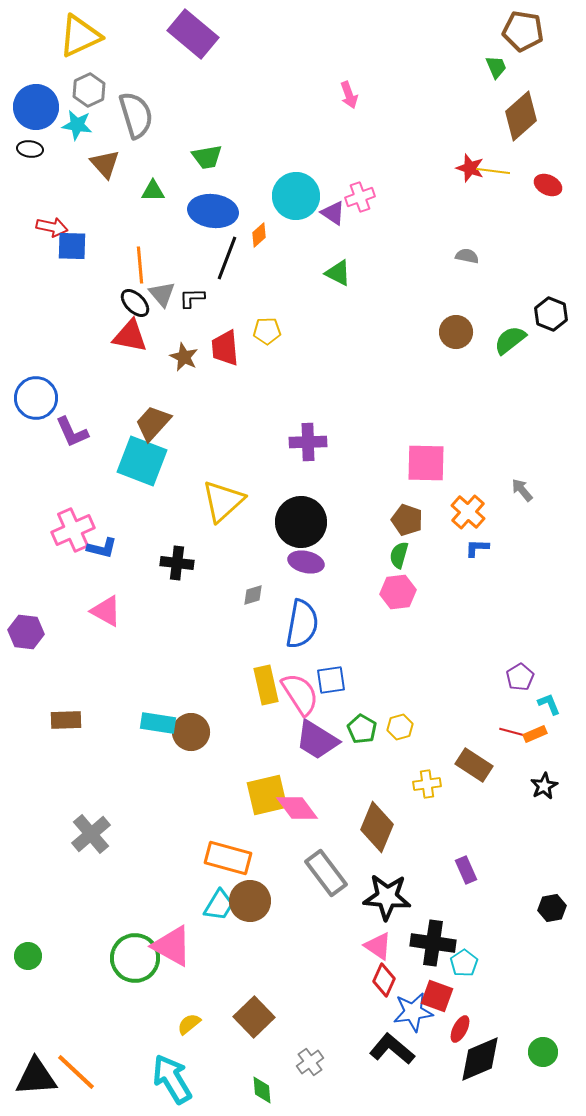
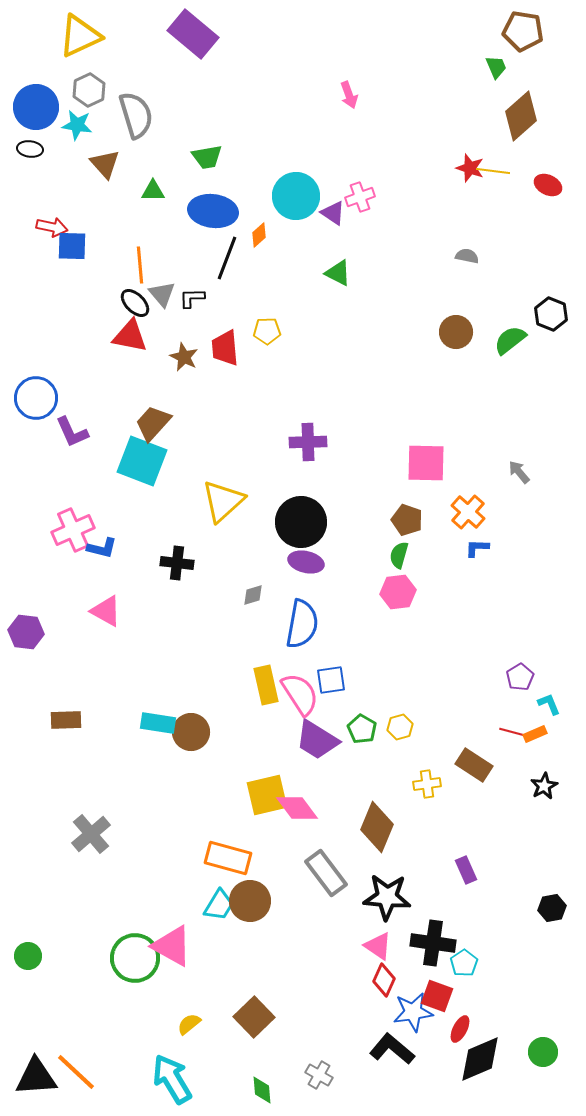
gray arrow at (522, 490): moved 3 px left, 18 px up
gray cross at (310, 1062): moved 9 px right, 13 px down; rotated 24 degrees counterclockwise
